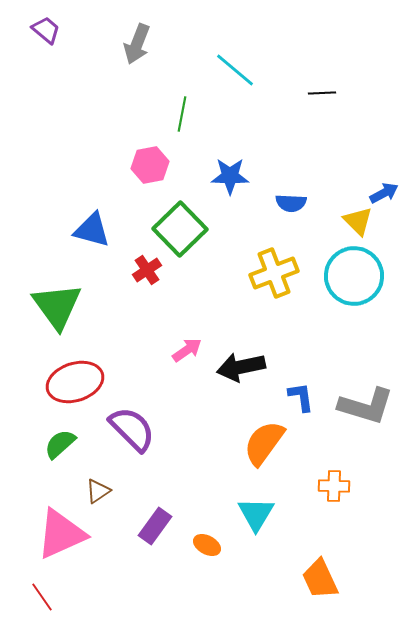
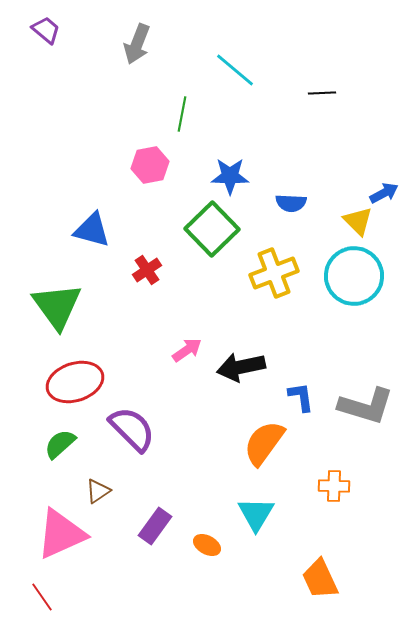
green square: moved 32 px right
